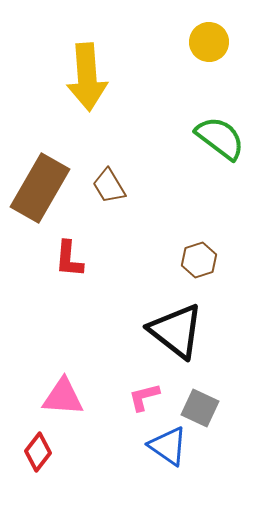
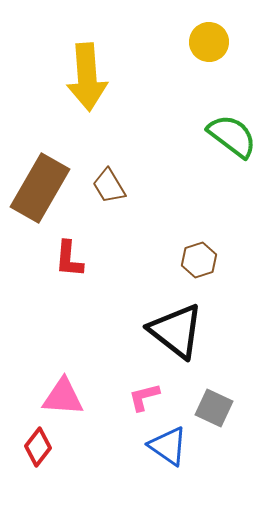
green semicircle: moved 12 px right, 2 px up
gray square: moved 14 px right
red diamond: moved 5 px up
